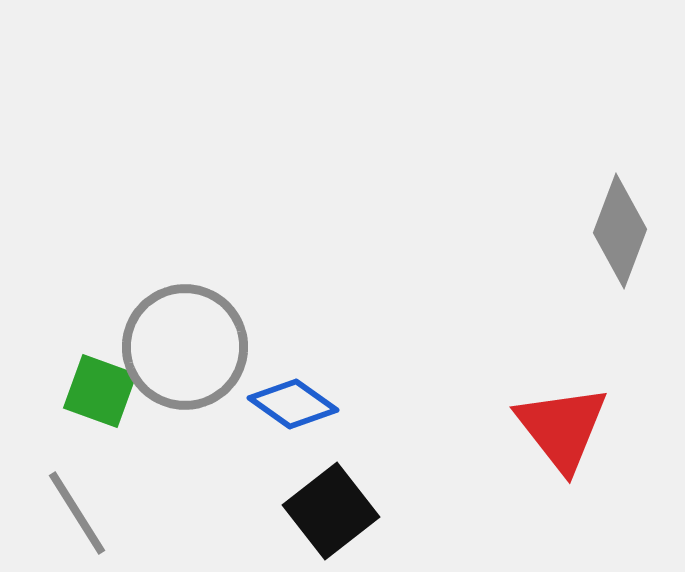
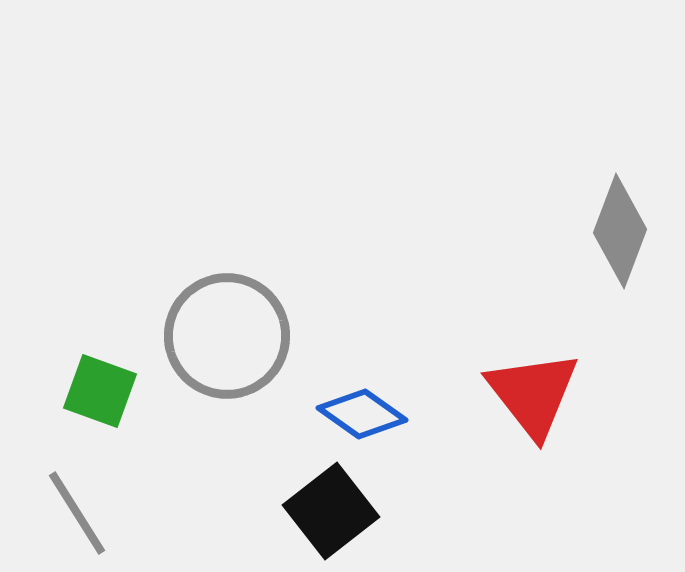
gray circle: moved 42 px right, 11 px up
blue diamond: moved 69 px right, 10 px down
red triangle: moved 29 px left, 34 px up
